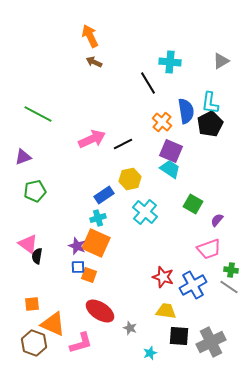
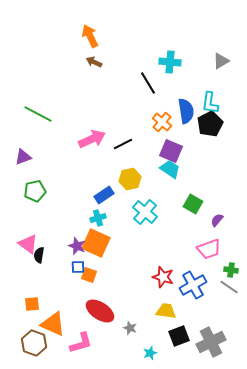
black semicircle at (37, 256): moved 2 px right, 1 px up
black square at (179, 336): rotated 25 degrees counterclockwise
